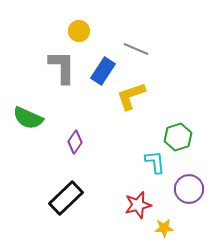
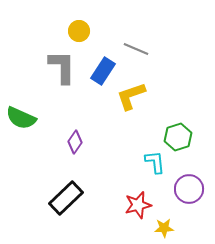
green semicircle: moved 7 px left
